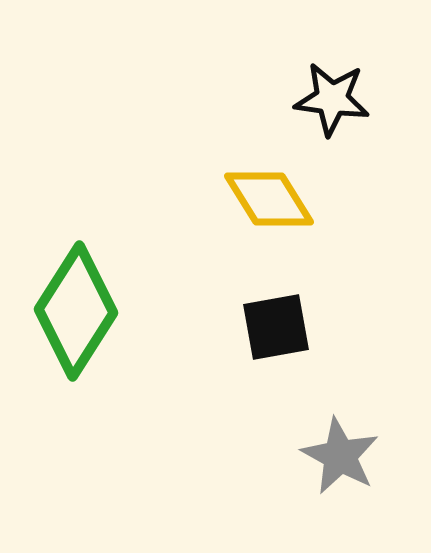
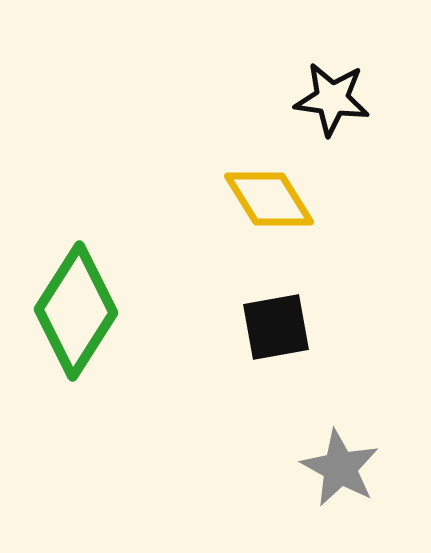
gray star: moved 12 px down
